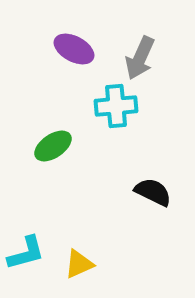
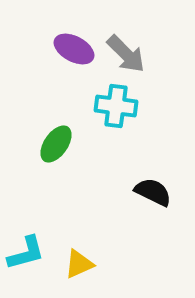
gray arrow: moved 14 px left, 4 px up; rotated 69 degrees counterclockwise
cyan cross: rotated 12 degrees clockwise
green ellipse: moved 3 px right, 2 px up; rotated 21 degrees counterclockwise
